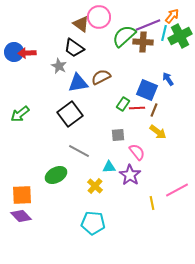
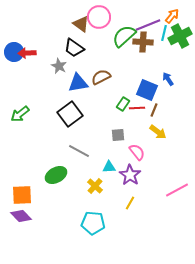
yellow line: moved 22 px left; rotated 40 degrees clockwise
